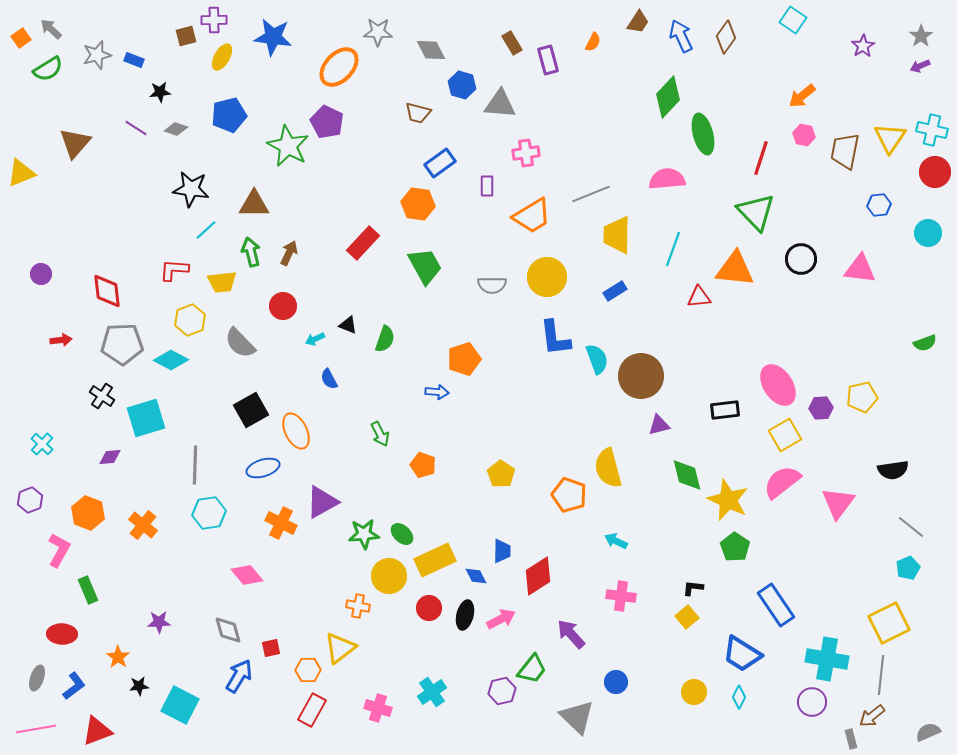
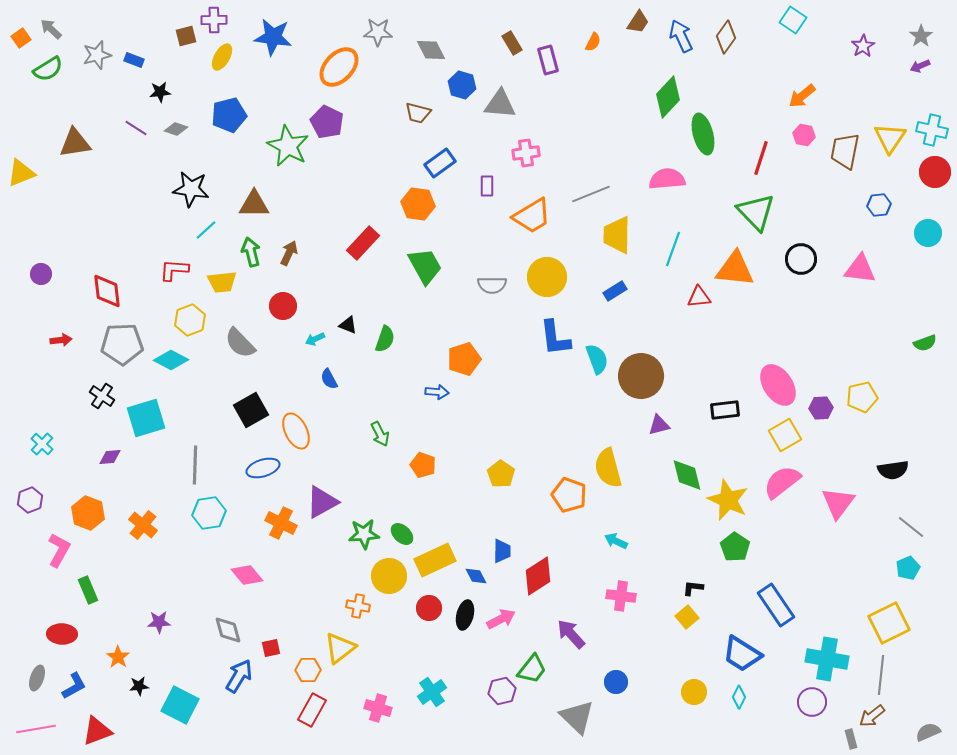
brown triangle at (75, 143): rotated 40 degrees clockwise
blue L-shape at (74, 686): rotated 8 degrees clockwise
